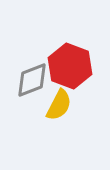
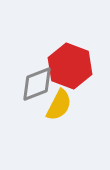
gray diamond: moved 5 px right, 4 px down
